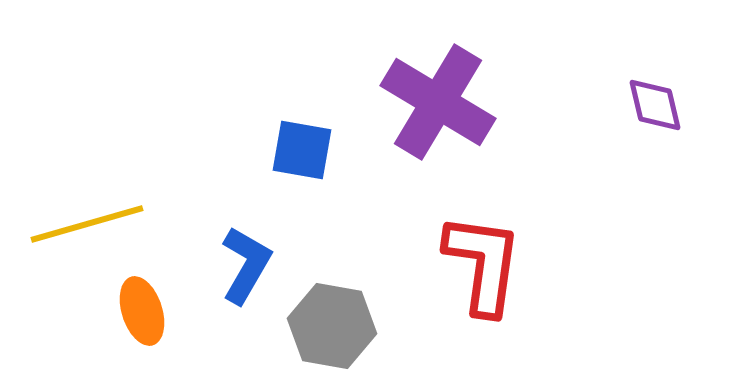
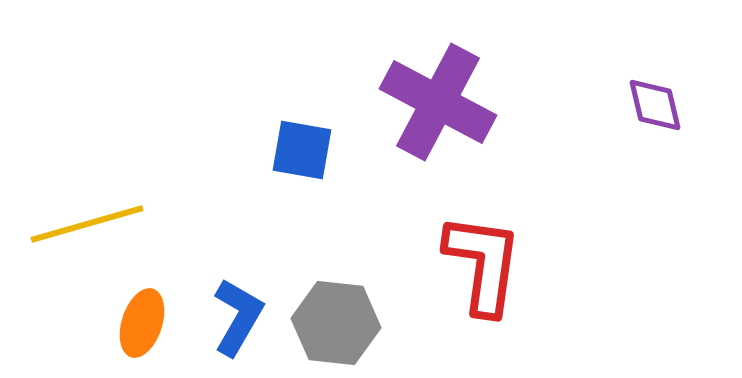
purple cross: rotated 3 degrees counterclockwise
blue L-shape: moved 8 px left, 52 px down
orange ellipse: moved 12 px down; rotated 36 degrees clockwise
gray hexagon: moved 4 px right, 3 px up; rotated 4 degrees counterclockwise
